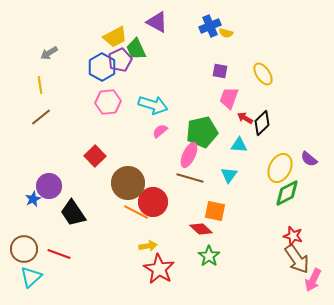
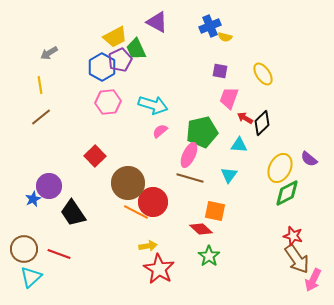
yellow semicircle at (226, 33): moved 1 px left, 4 px down
